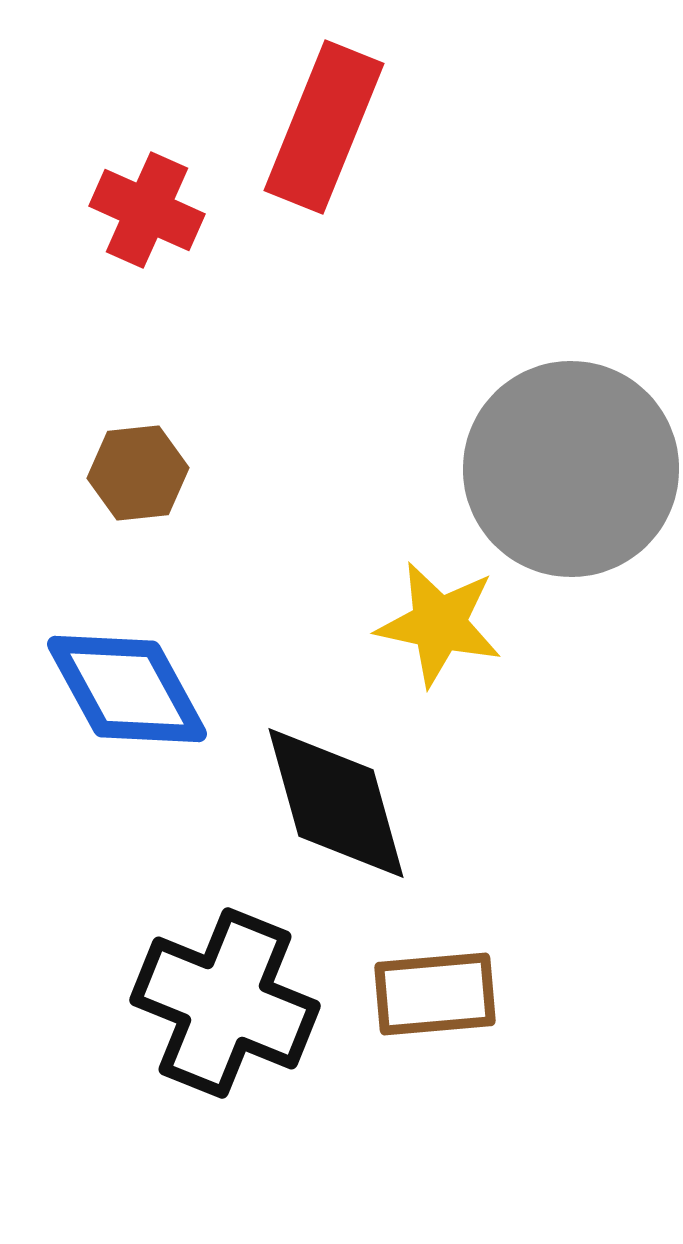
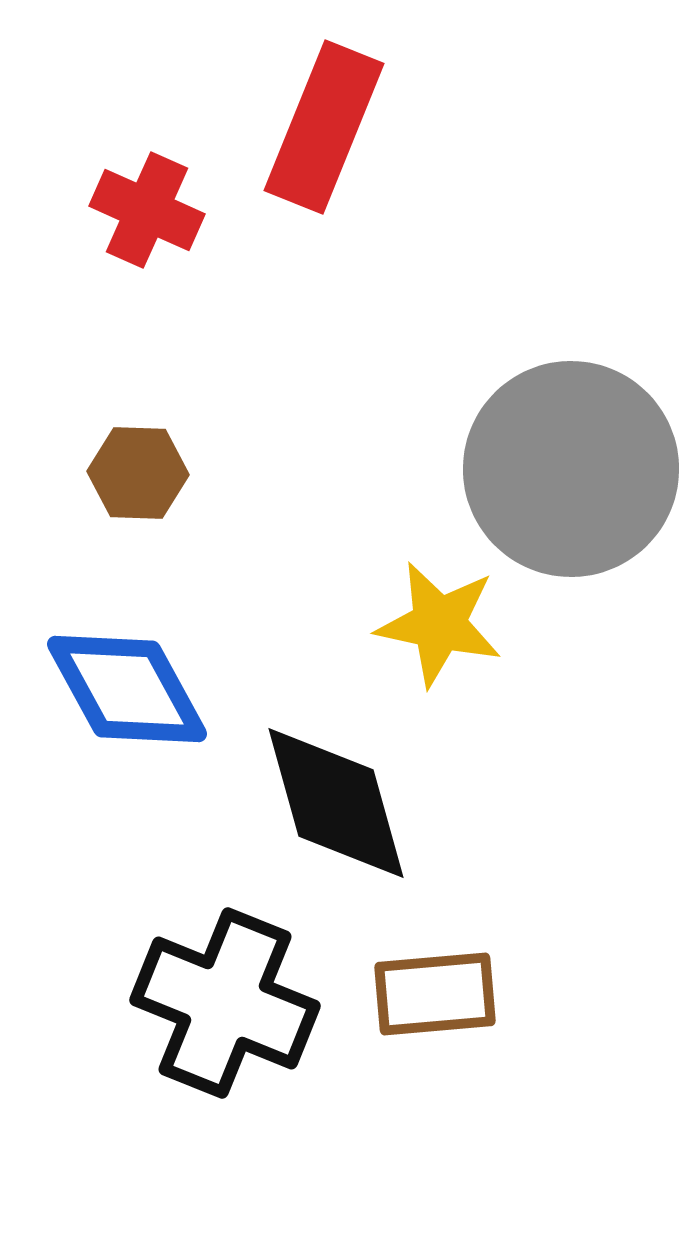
brown hexagon: rotated 8 degrees clockwise
